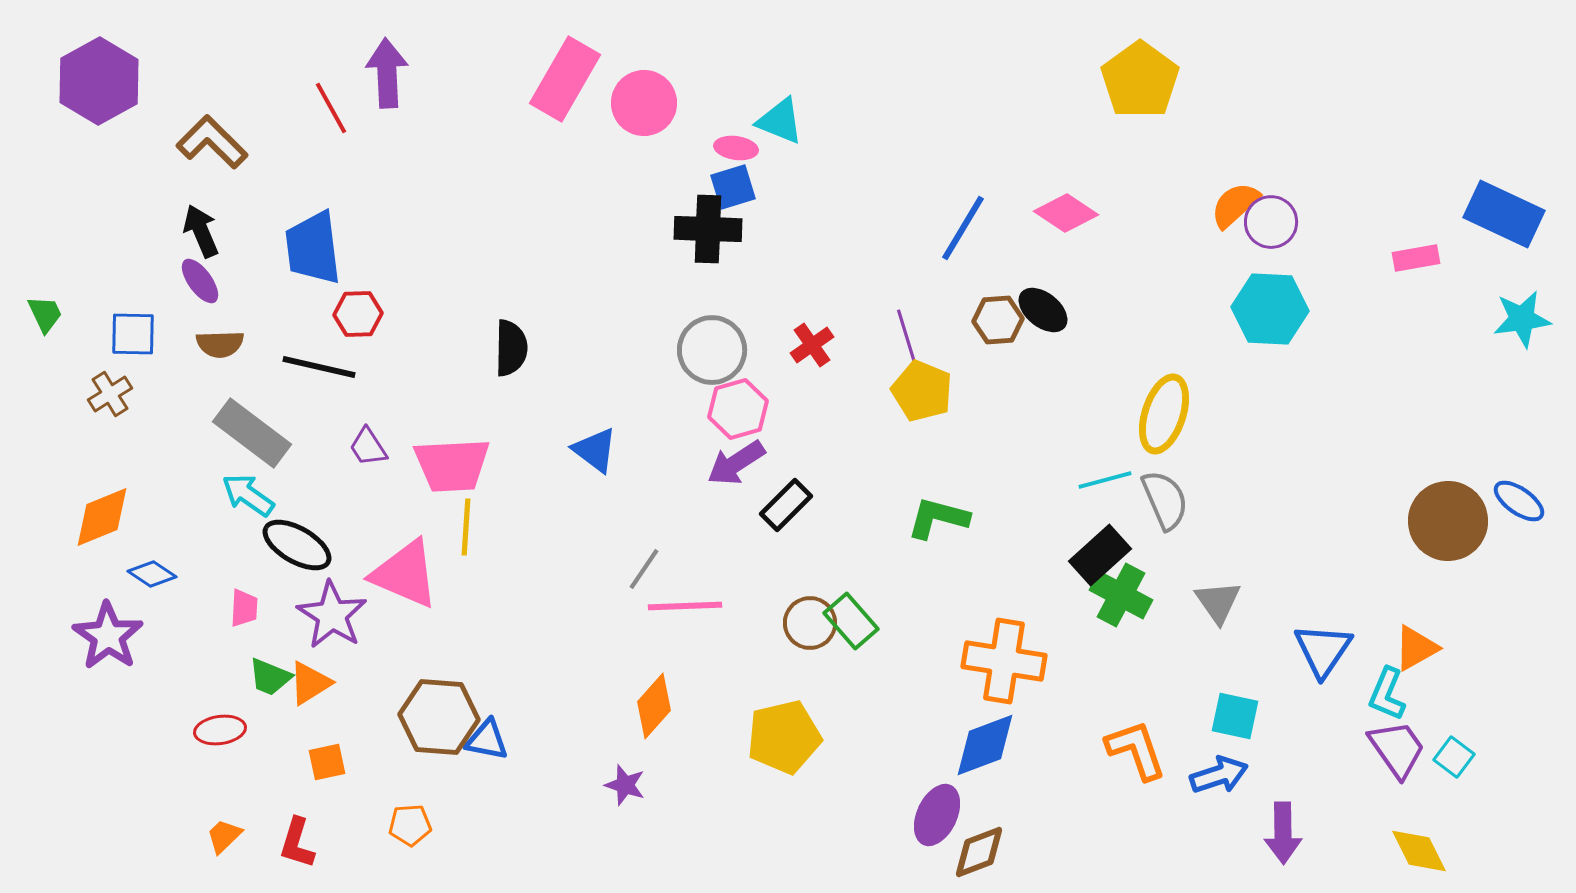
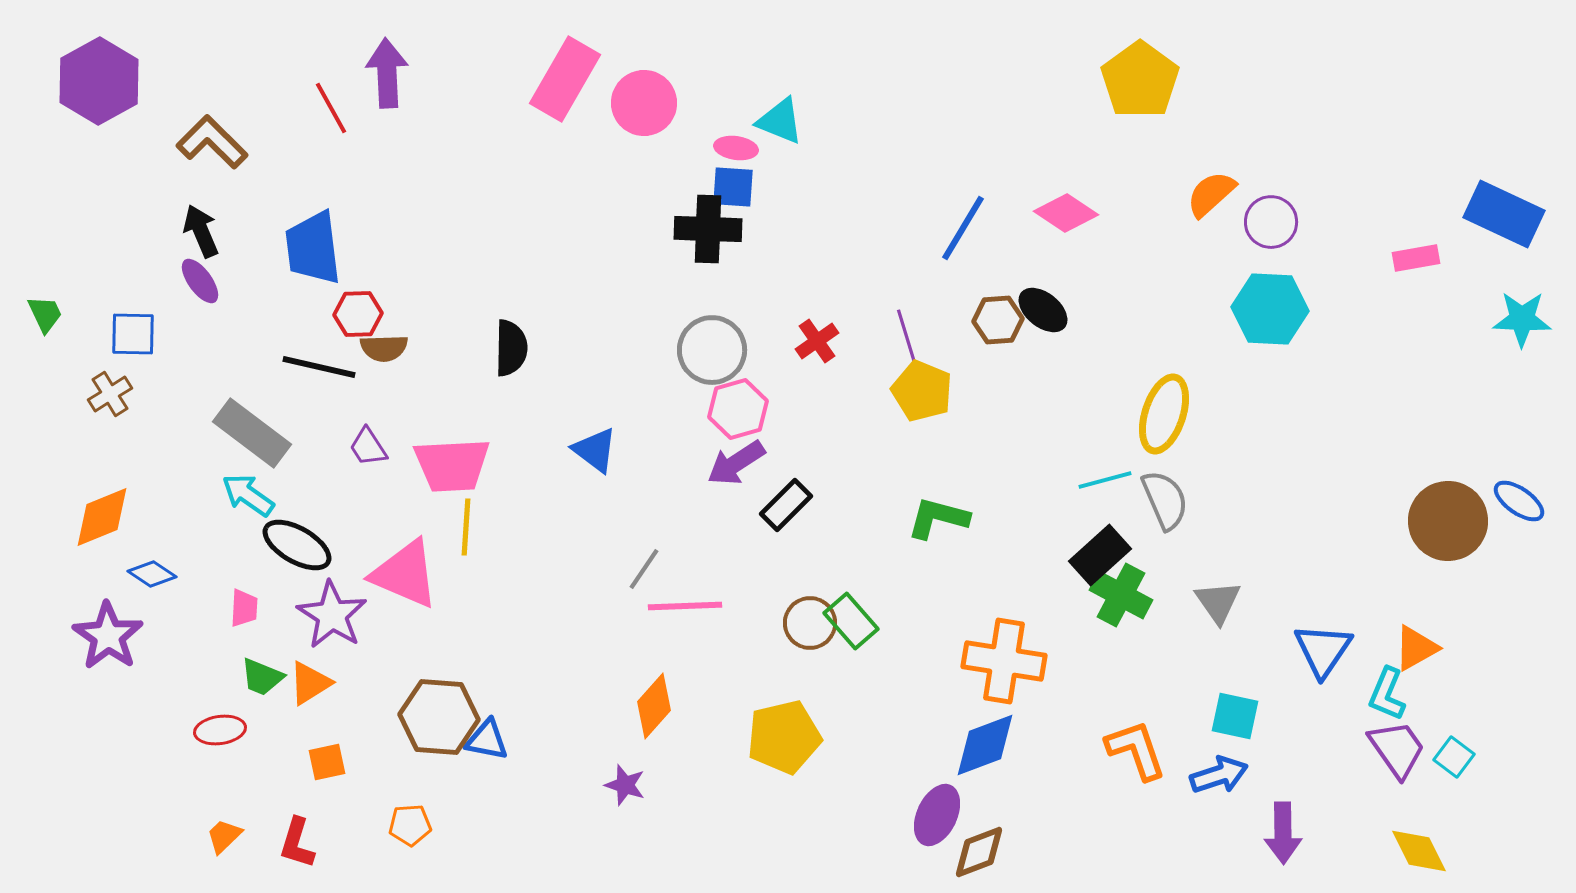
blue square at (733, 187): rotated 21 degrees clockwise
orange semicircle at (1235, 205): moved 24 px left, 11 px up
cyan star at (1522, 319): rotated 10 degrees clockwise
brown semicircle at (220, 344): moved 164 px right, 4 px down
red cross at (812, 345): moved 5 px right, 4 px up
green trapezoid at (270, 677): moved 8 px left
